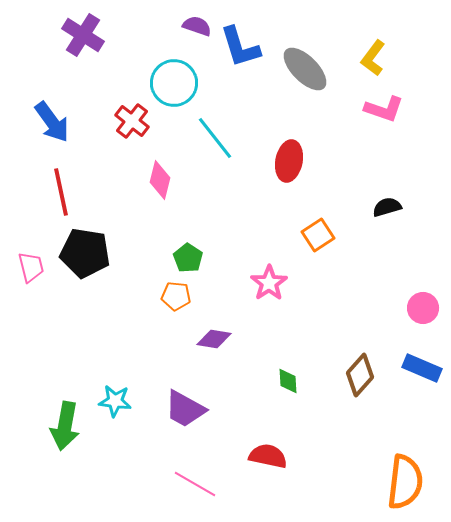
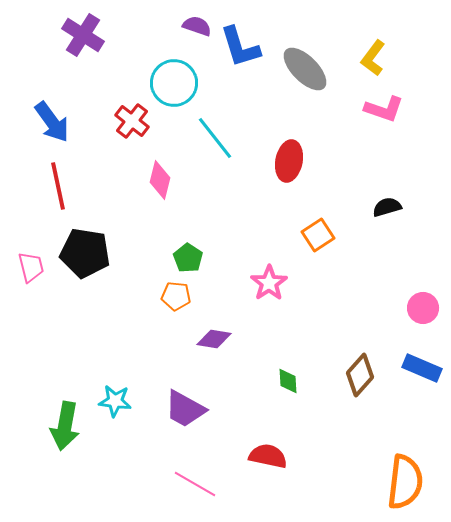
red line: moved 3 px left, 6 px up
